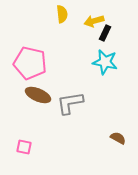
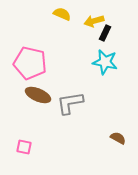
yellow semicircle: rotated 60 degrees counterclockwise
